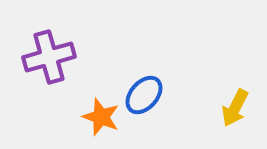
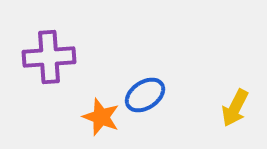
purple cross: rotated 12 degrees clockwise
blue ellipse: moved 1 px right; rotated 15 degrees clockwise
